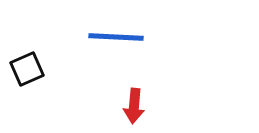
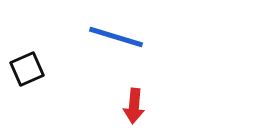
blue line: rotated 14 degrees clockwise
